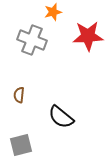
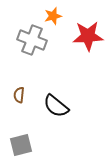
orange star: moved 4 px down
black semicircle: moved 5 px left, 11 px up
